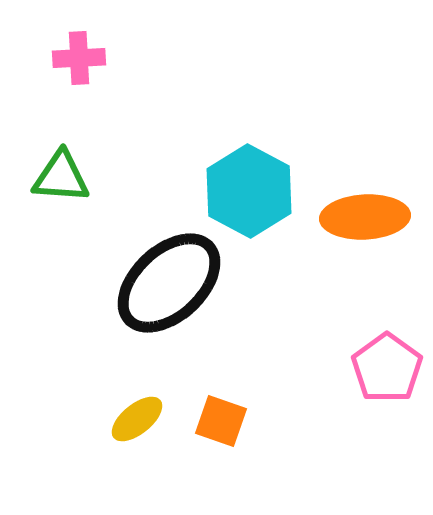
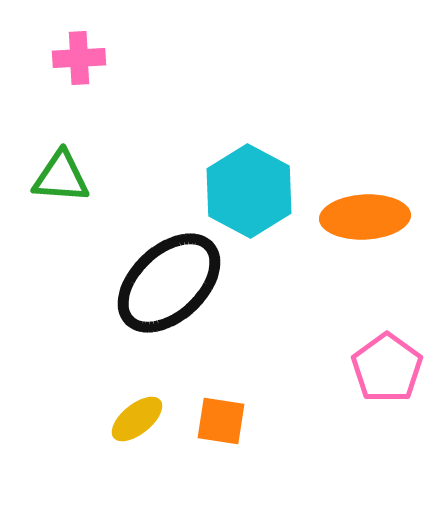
orange square: rotated 10 degrees counterclockwise
